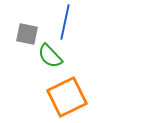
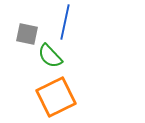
orange square: moved 11 px left
